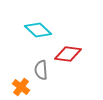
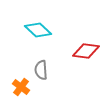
red diamond: moved 18 px right, 3 px up
